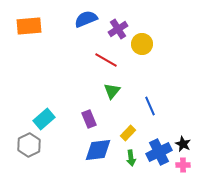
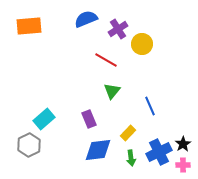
black star: rotated 14 degrees clockwise
